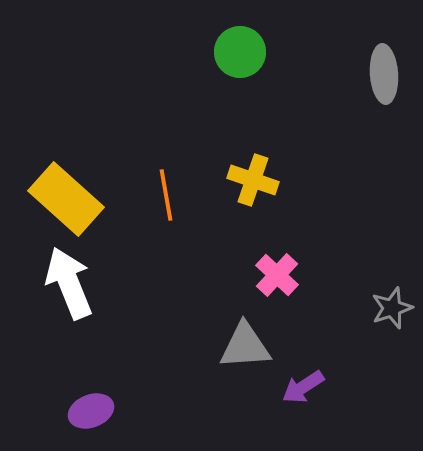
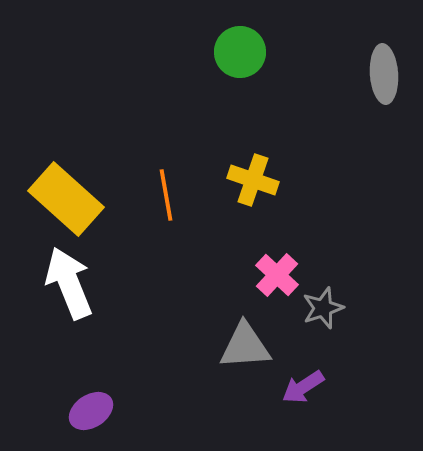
gray star: moved 69 px left
purple ellipse: rotated 12 degrees counterclockwise
